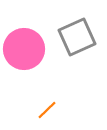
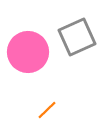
pink circle: moved 4 px right, 3 px down
